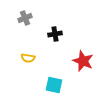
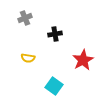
red star: moved 1 px up; rotated 20 degrees clockwise
cyan square: moved 1 px down; rotated 24 degrees clockwise
